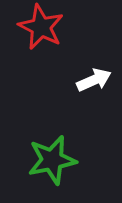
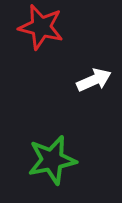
red star: rotated 12 degrees counterclockwise
